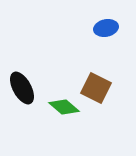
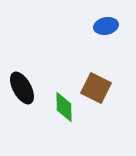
blue ellipse: moved 2 px up
green diamond: rotated 48 degrees clockwise
